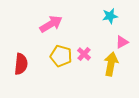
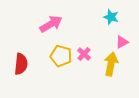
cyan star: moved 1 px right, 1 px down; rotated 28 degrees clockwise
